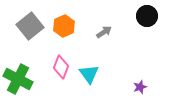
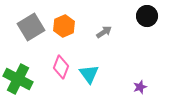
gray square: moved 1 px right, 1 px down; rotated 8 degrees clockwise
